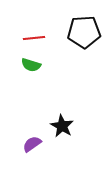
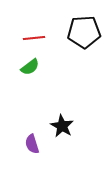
green semicircle: moved 1 px left, 2 px down; rotated 54 degrees counterclockwise
purple semicircle: rotated 72 degrees counterclockwise
